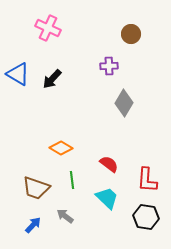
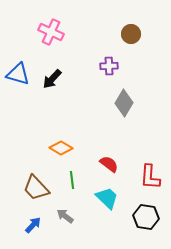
pink cross: moved 3 px right, 4 px down
blue triangle: rotated 15 degrees counterclockwise
red L-shape: moved 3 px right, 3 px up
brown trapezoid: rotated 28 degrees clockwise
